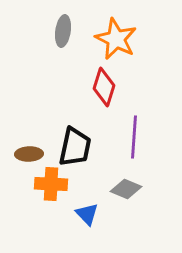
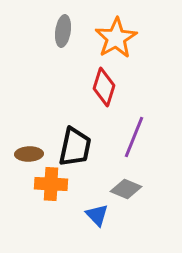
orange star: moved 1 px up; rotated 15 degrees clockwise
purple line: rotated 18 degrees clockwise
blue triangle: moved 10 px right, 1 px down
